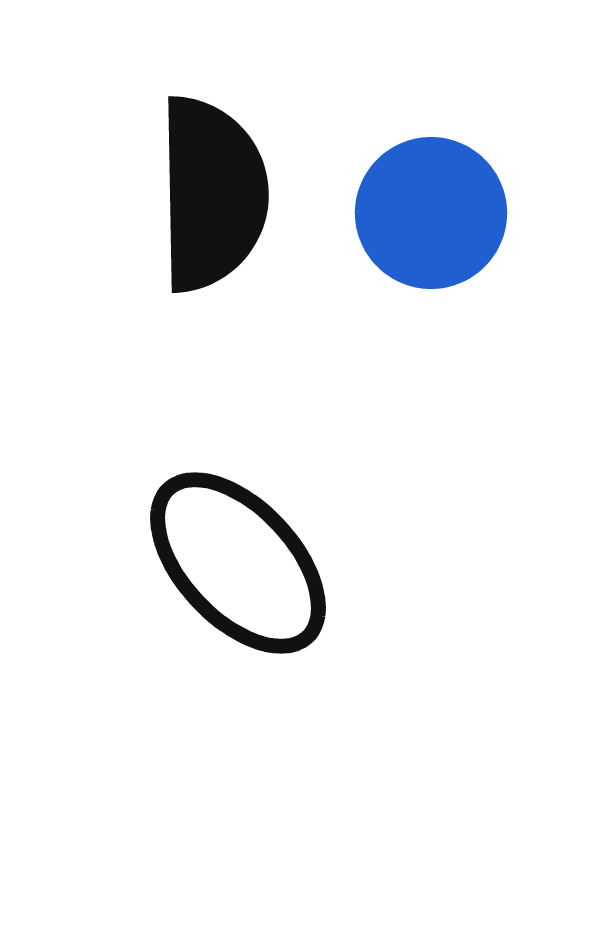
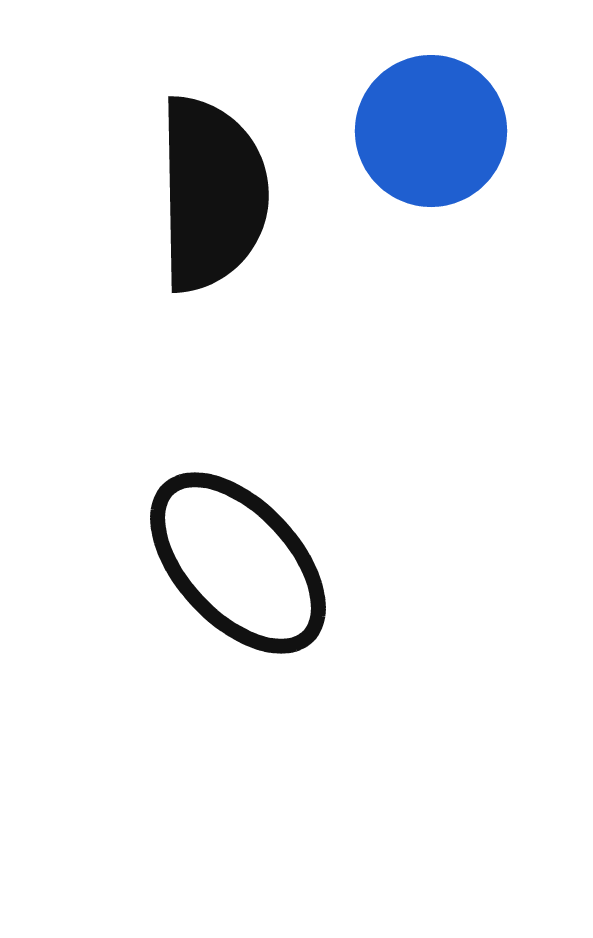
blue circle: moved 82 px up
